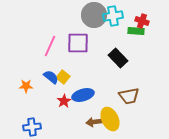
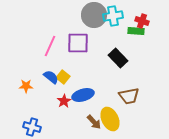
brown arrow: rotated 126 degrees counterclockwise
blue cross: rotated 24 degrees clockwise
